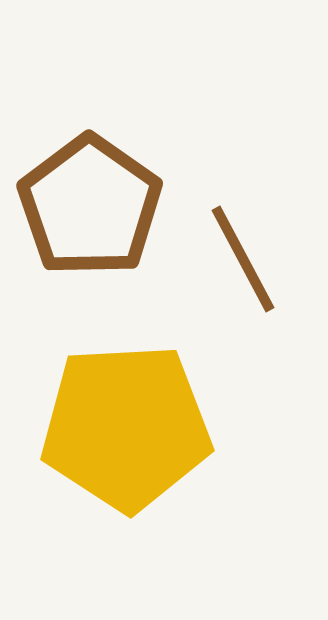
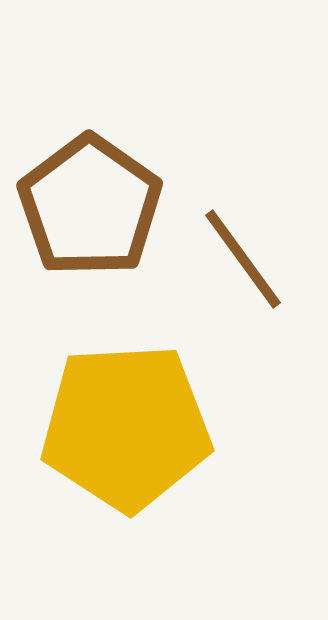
brown line: rotated 8 degrees counterclockwise
